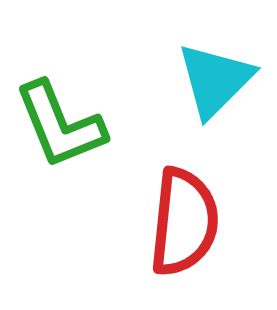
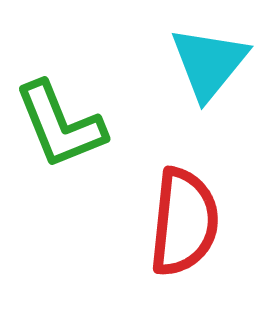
cyan triangle: moved 6 px left, 17 px up; rotated 6 degrees counterclockwise
